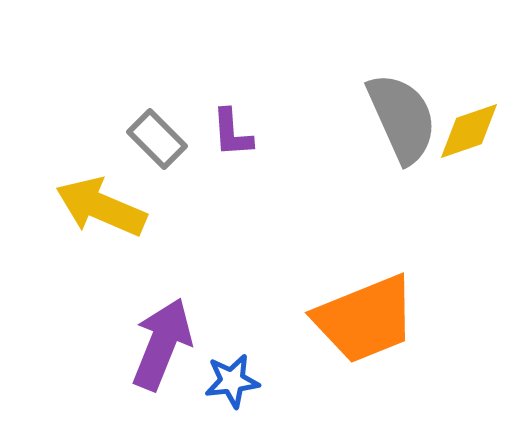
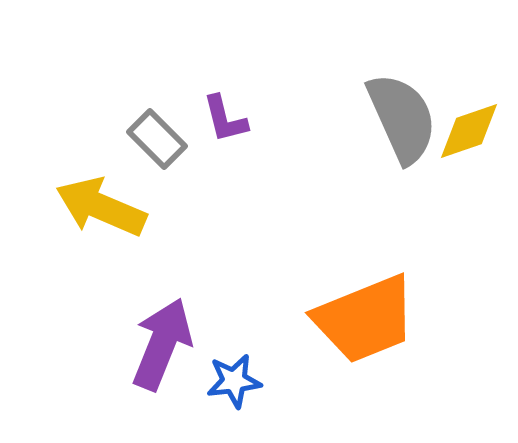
purple L-shape: moved 7 px left, 14 px up; rotated 10 degrees counterclockwise
blue star: moved 2 px right
